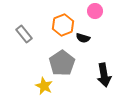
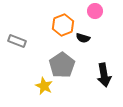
gray rectangle: moved 7 px left, 7 px down; rotated 30 degrees counterclockwise
gray pentagon: moved 2 px down
